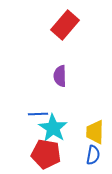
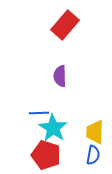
blue line: moved 1 px right, 1 px up
red pentagon: moved 1 px down; rotated 8 degrees clockwise
